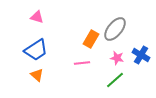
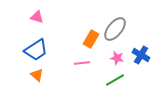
green line: rotated 12 degrees clockwise
